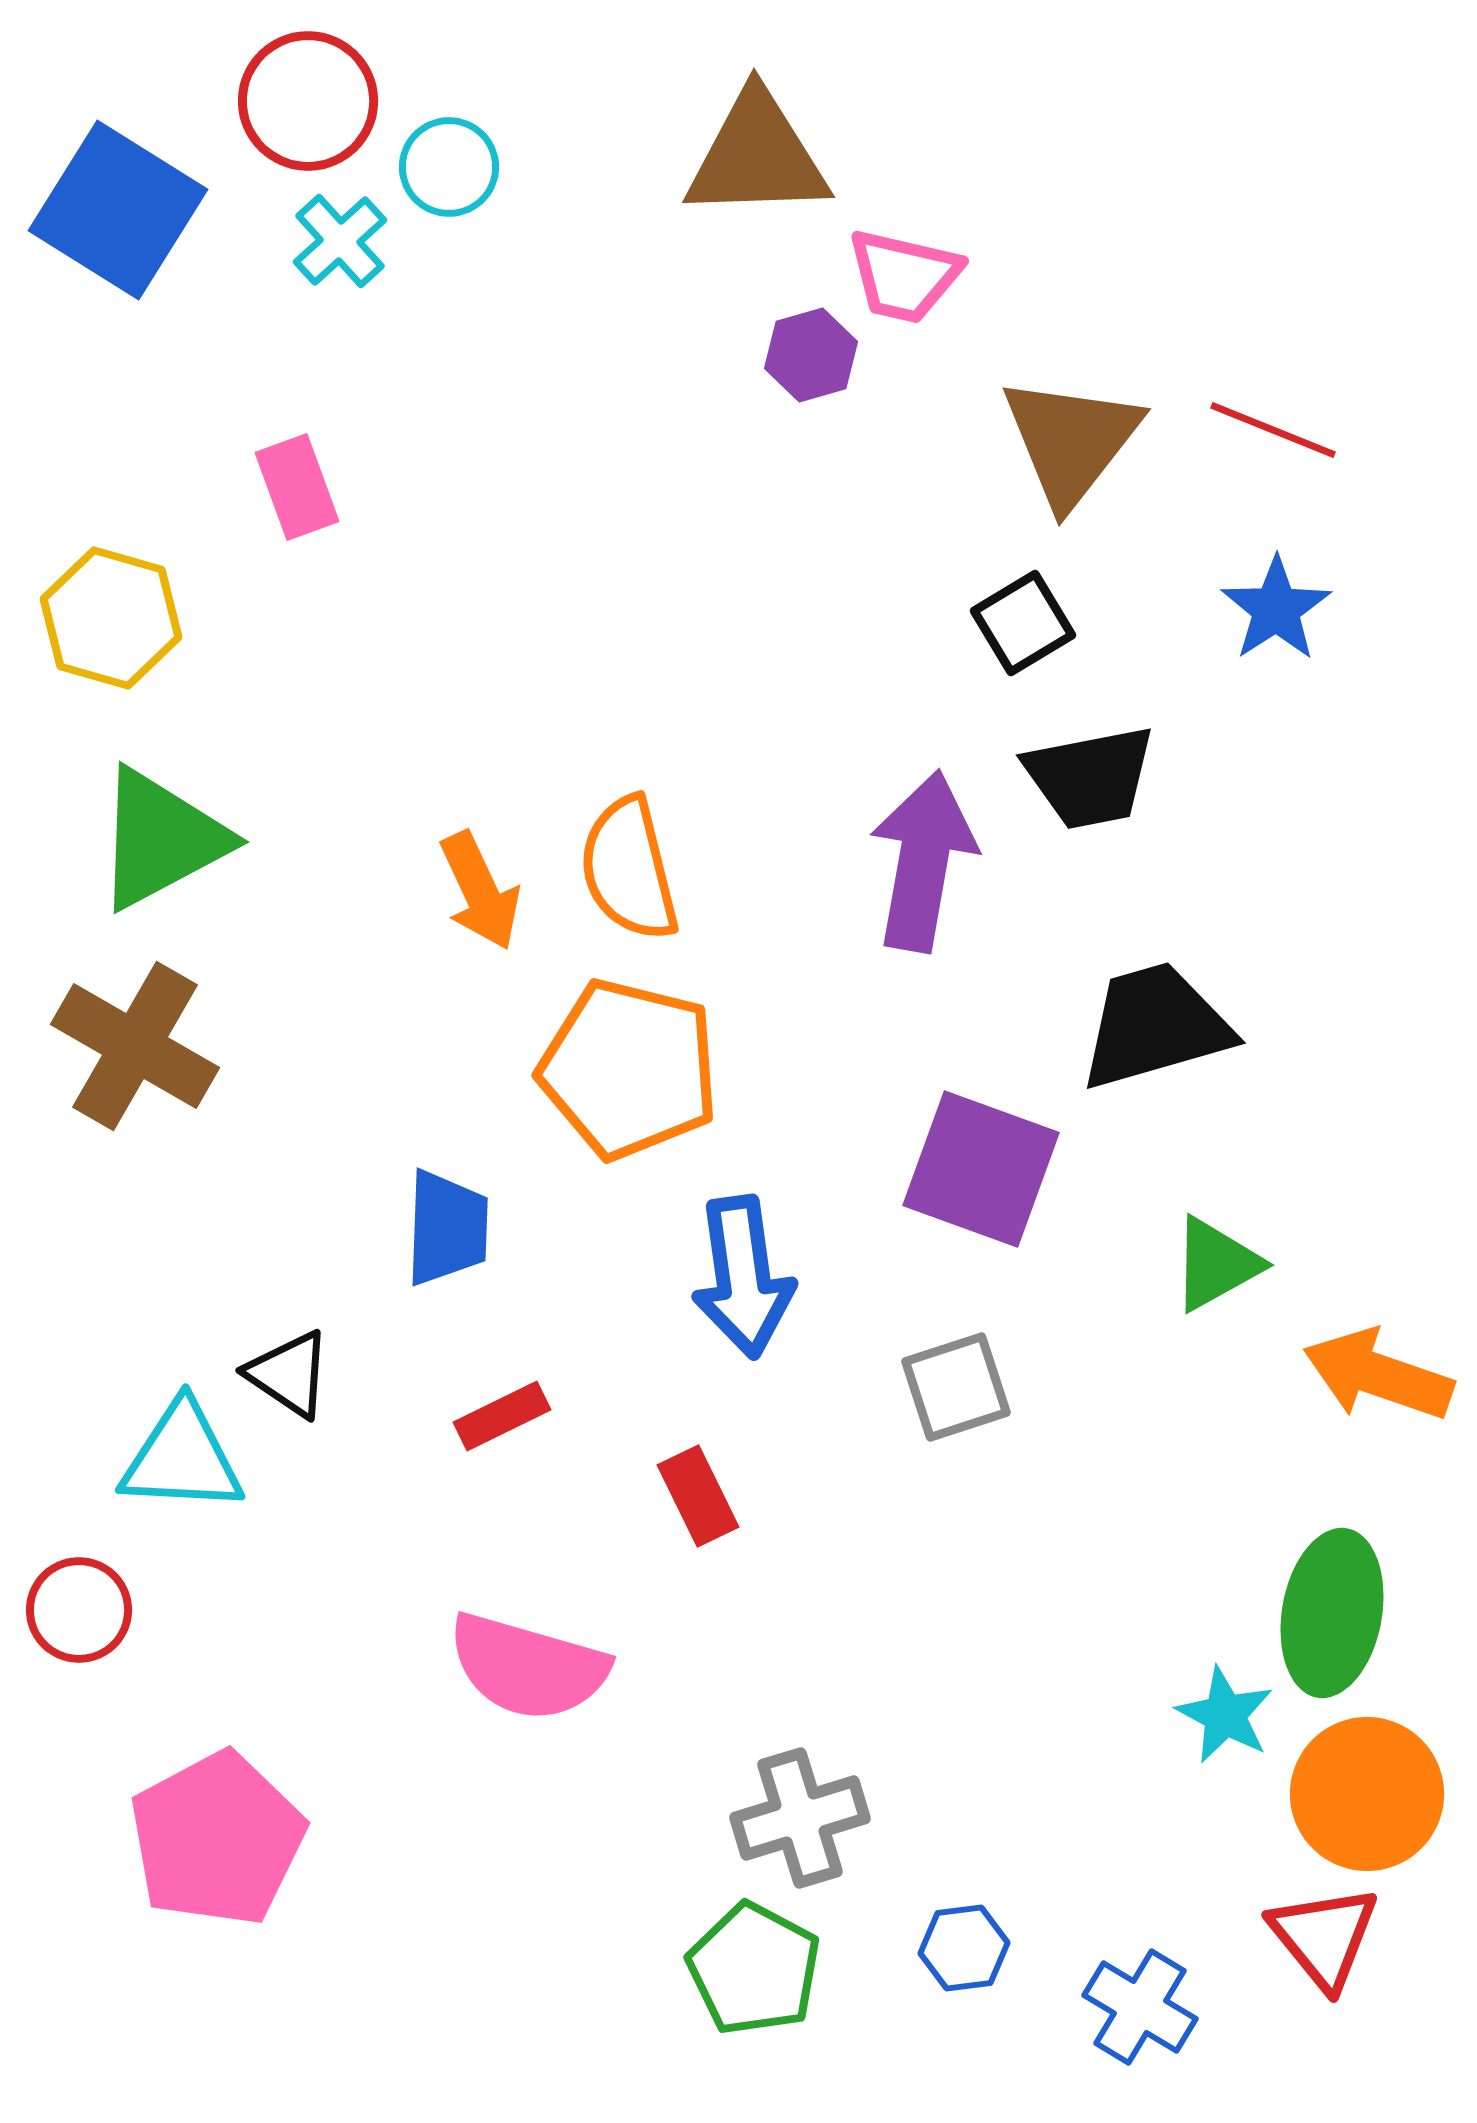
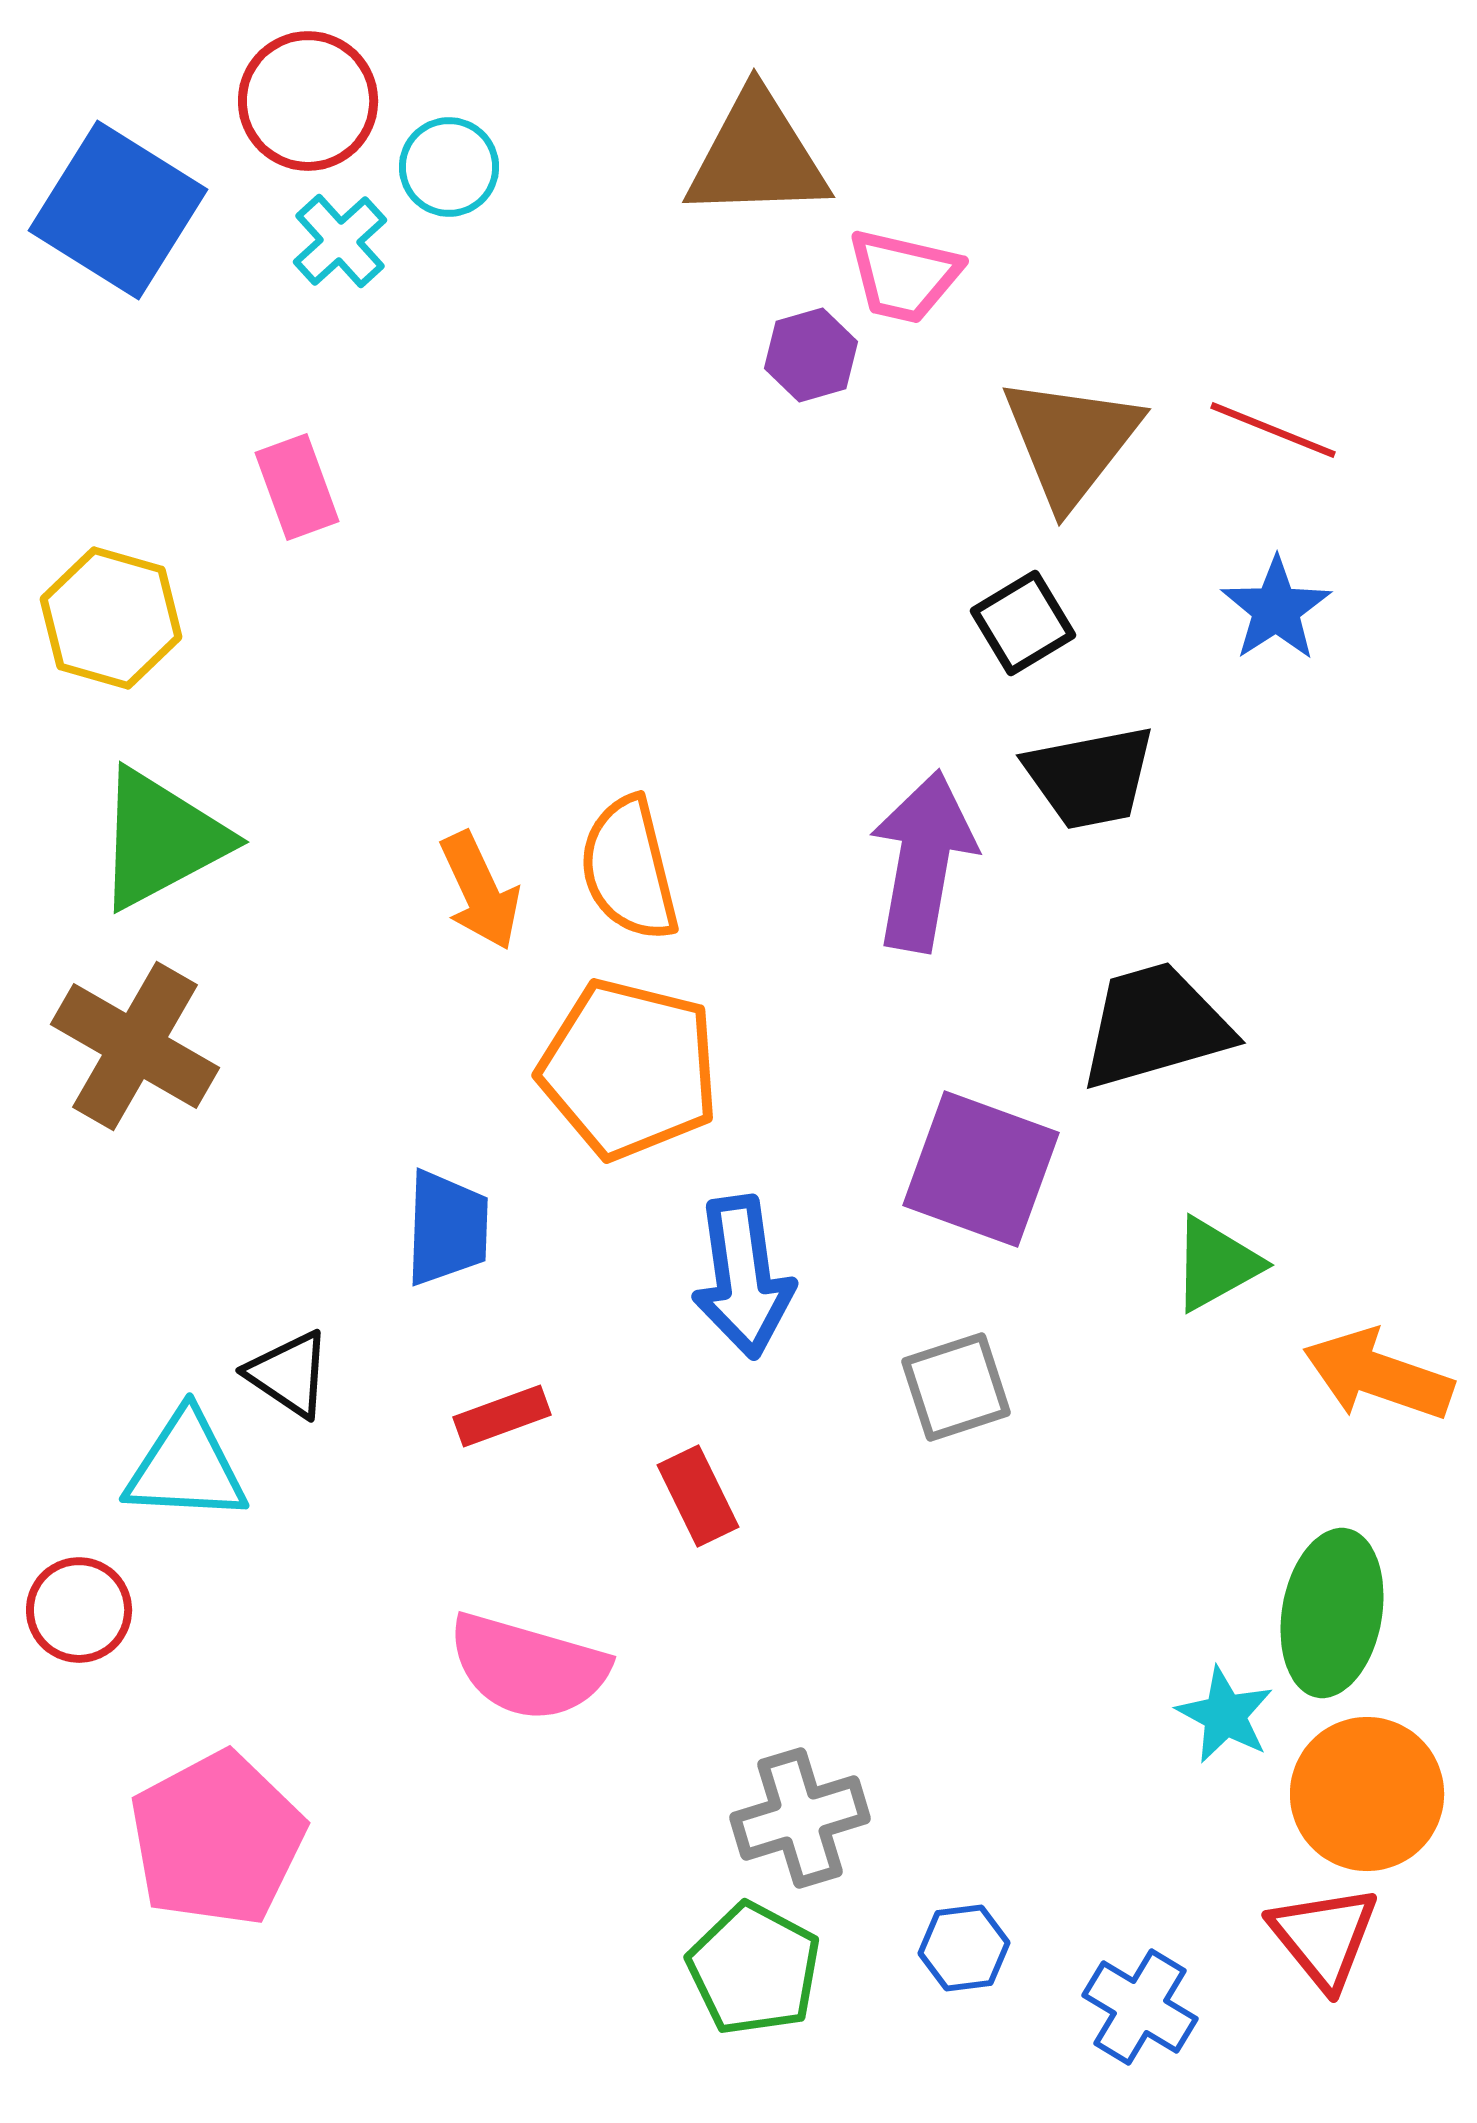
red rectangle at (502, 1416): rotated 6 degrees clockwise
cyan triangle at (182, 1458): moved 4 px right, 9 px down
